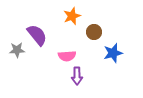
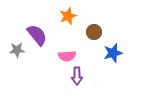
orange star: moved 4 px left
